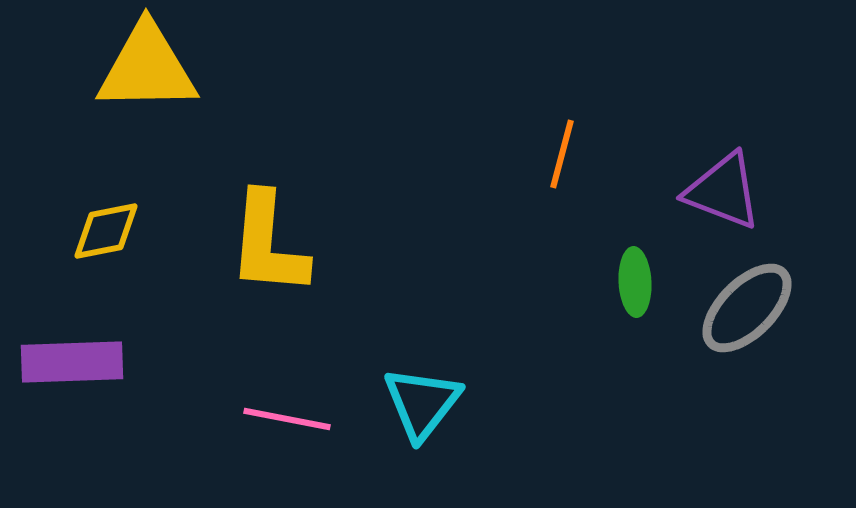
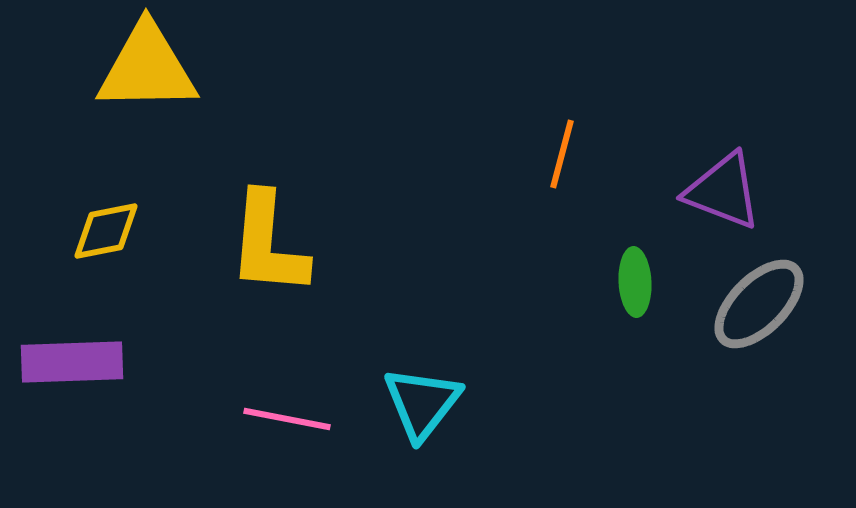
gray ellipse: moved 12 px right, 4 px up
